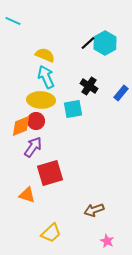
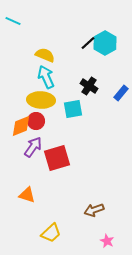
red square: moved 7 px right, 15 px up
